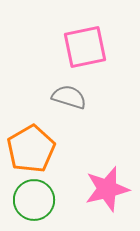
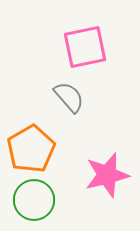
gray semicircle: rotated 32 degrees clockwise
pink star: moved 14 px up
